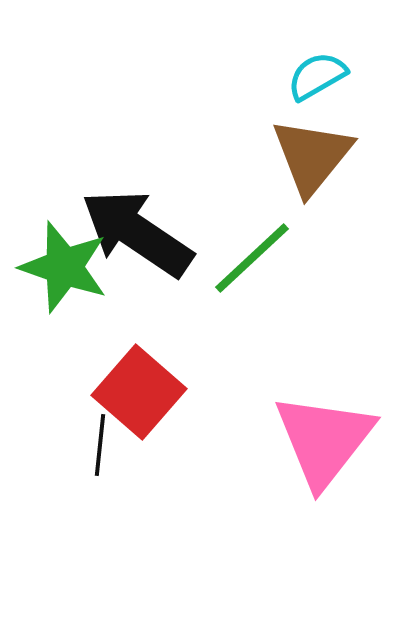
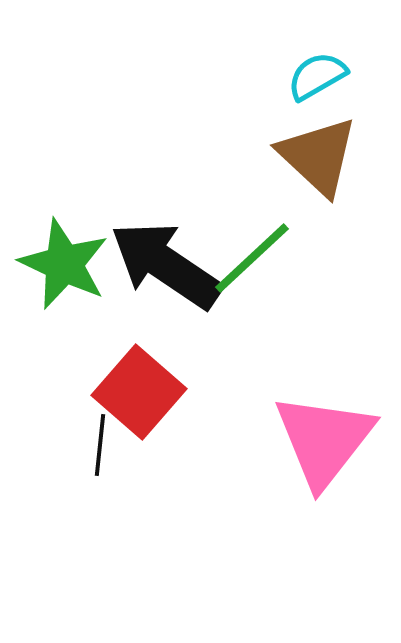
brown triangle: moved 6 px right; rotated 26 degrees counterclockwise
black arrow: moved 29 px right, 32 px down
green star: moved 3 px up; rotated 6 degrees clockwise
